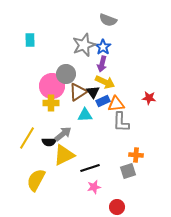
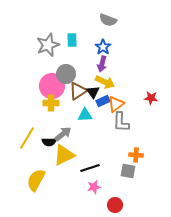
cyan rectangle: moved 42 px right
gray star: moved 36 px left
brown triangle: moved 1 px up
red star: moved 2 px right
orange triangle: rotated 30 degrees counterclockwise
gray square: rotated 28 degrees clockwise
red circle: moved 2 px left, 2 px up
